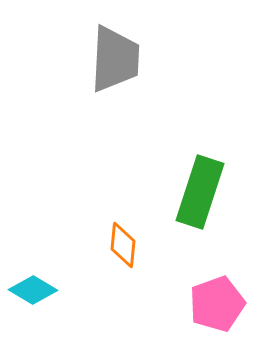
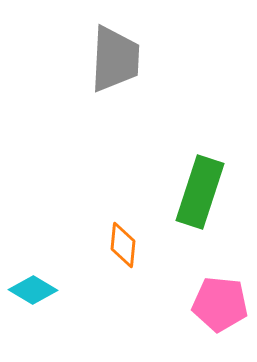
pink pentagon: moved 3 px right; rotated 26 degrees clockwise
